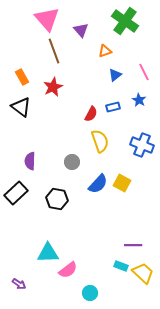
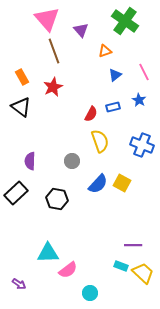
gray circle: moved 1 px up
